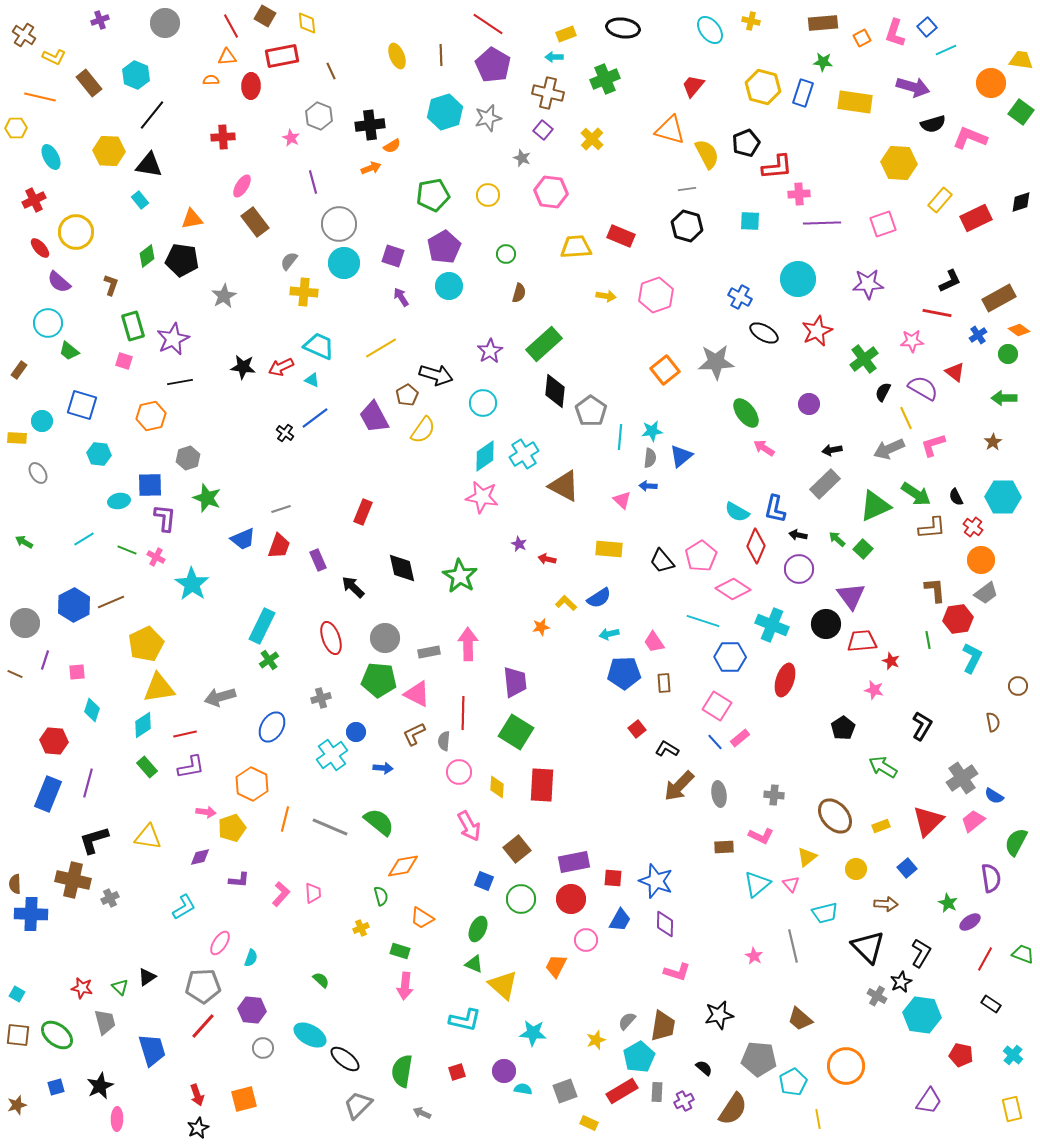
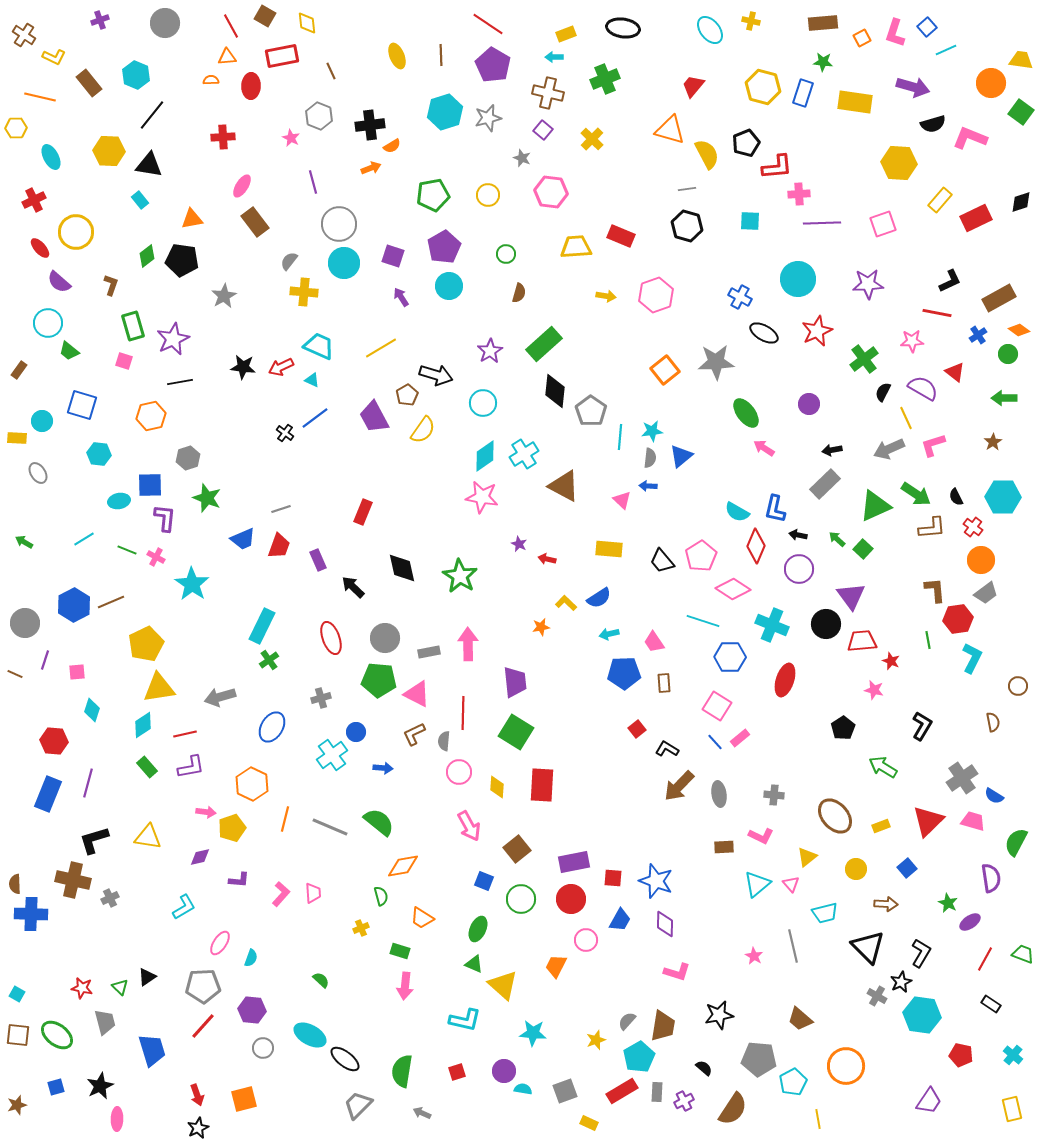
pink trapezoid at (973, 821): rotated 55 degrees clockwise
